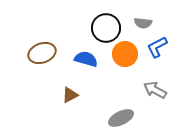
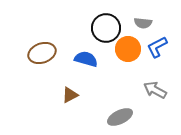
orange circle: moved 3 px right, 5 px up
gray ellipse: moved 1 px left, 1 px up
